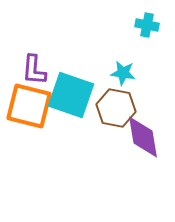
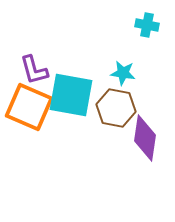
purple L-shape: rotated 20 degrees counterclockwise
cyan square: rotated 9 degrees counterclockwise
orange square: moved 1 px down; rotated 9 degrees clockwise
purple diamond: moved 2 px right, 1 px down; rotated 18 degrees clockwise
